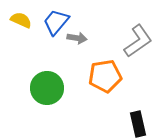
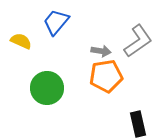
yellow semicircle: moved 21 px down
gray arrow: moved 24 px right, 13 px down
orange pentagon: moved 1 px right
